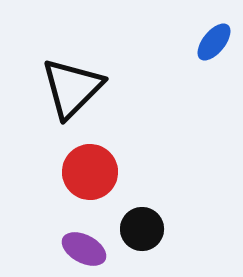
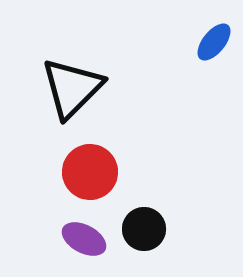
black circle: moved 2 px right
purple ellipse: moved 10 px up
